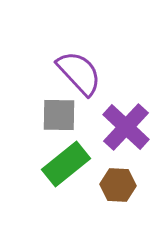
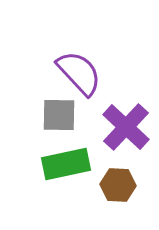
green rectangle: rotated 27 degrees clockwise
